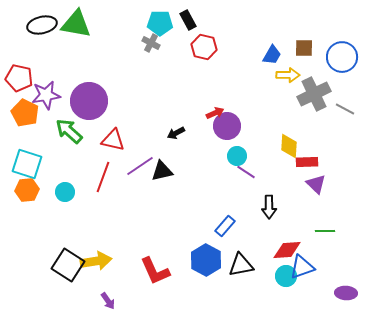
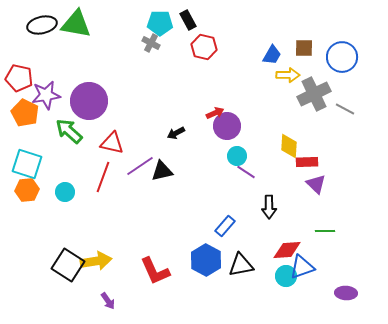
red triangle at (113, 140): moved 1 px left, 3 px down
